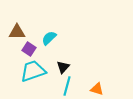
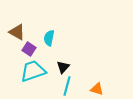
brown triangle: rotated 30 degrees clockwise
cyan semicircle: rotated 35 degrees counterclockwise
